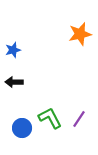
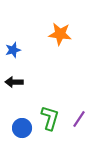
orange star: moved 20 px left; rotated 20 degrees clockwise
green L-shape: rotated 45 degrees clockwise
